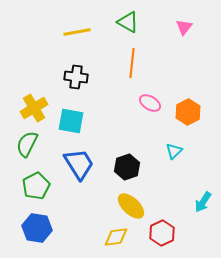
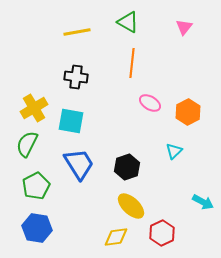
cyan arrow: rotated 95 degrees counterclockwise
